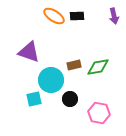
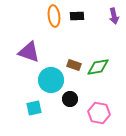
orange ellipse: rotated 50 degrees clockwise
brown rectangle: rotated 32 degrees clockwise
cyan square: moved 9 px down
